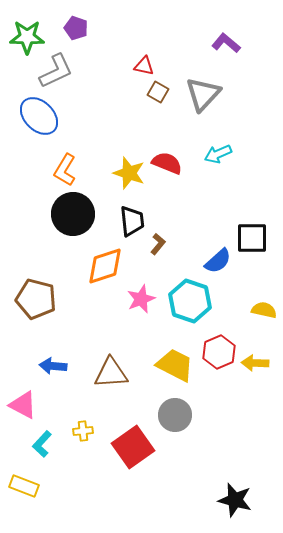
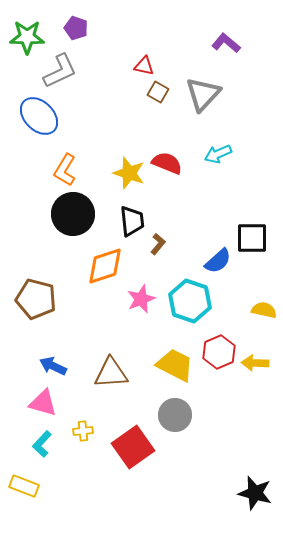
gray L-shape: moved 4 px right
blue arrow: rotated 20 degrees clockwise
pink triangle: moved 20 px right, 2 px up; rotated 12 degrees counterclockwise
black star: moved 20 px right, 7 px up
